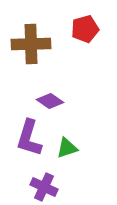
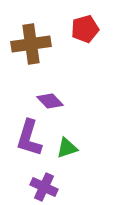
brown cross: rotated 6 degrees counterclockwise
purple diamond: rotated 12 degrees clockwise
